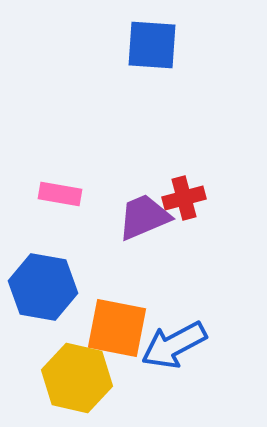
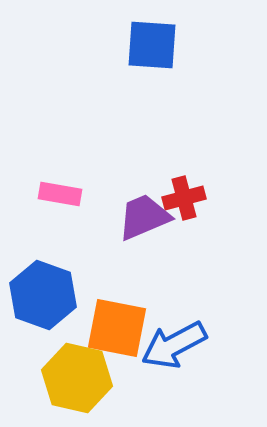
blue hexagon: moved 8 px down; rotated 10 degrees clockwise
